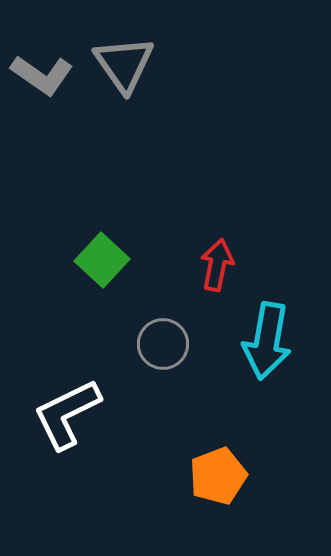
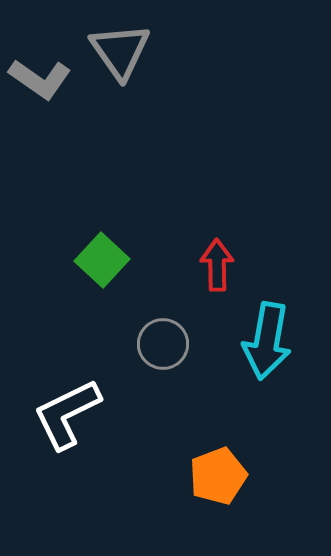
gray triangle: moved 4 px left, 13 px up
gray L-shape: moved 2 px left, 4 px down
red arrow: rotated 12 degrees counterclockwise
